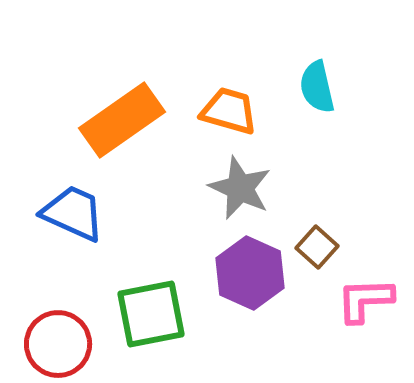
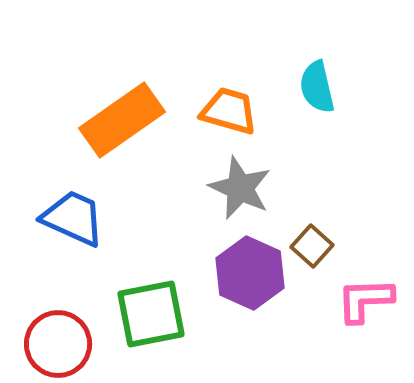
blue trapezoid: moved 5 px down
brown square: moved 5 px left, 1 px up
